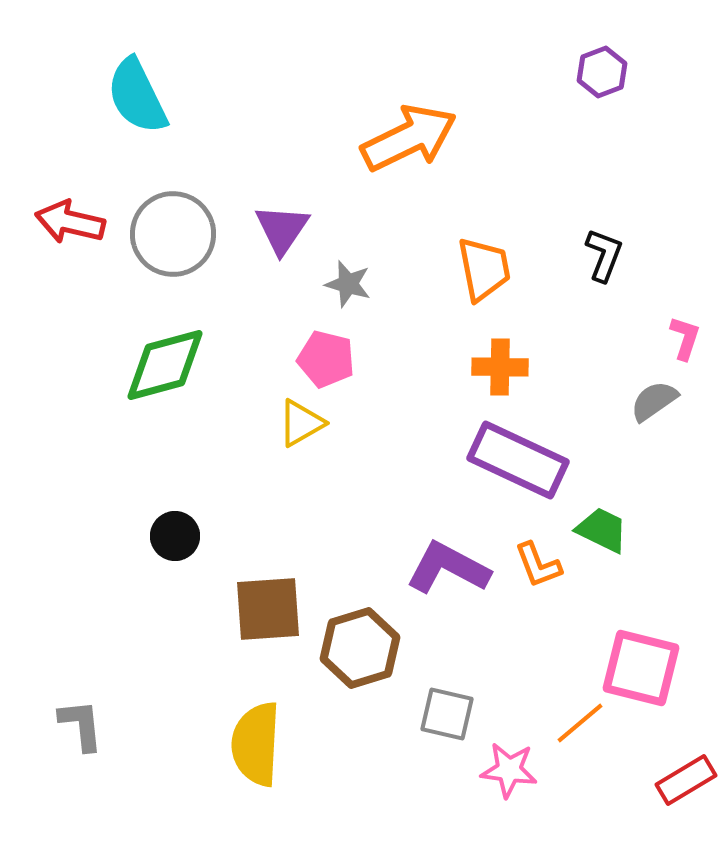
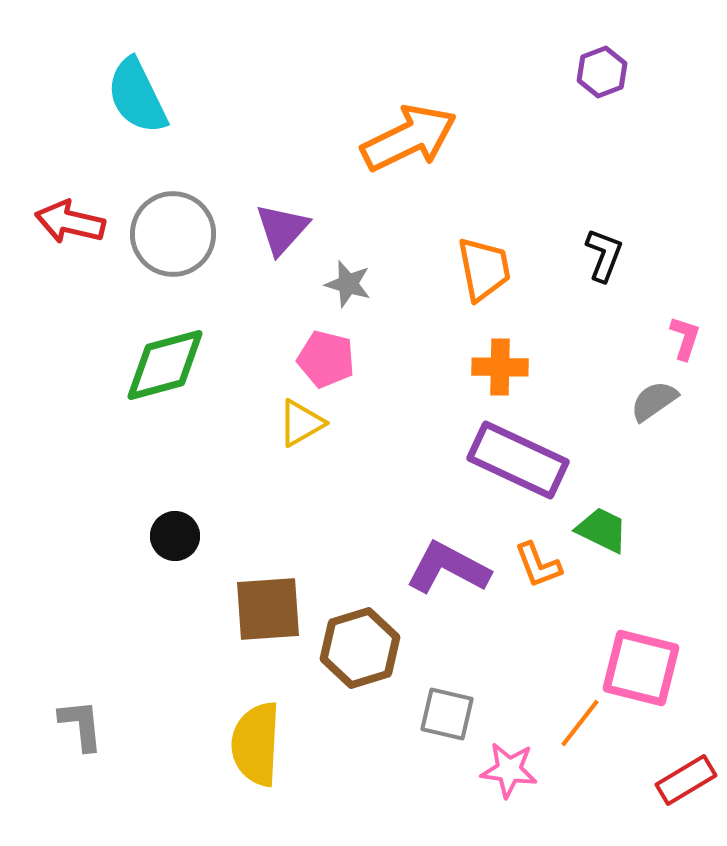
purple triangle: rotated 8 degrees clockwise
orange line: rotated 12 degrees counterclockwise
